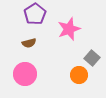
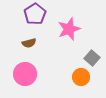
orange circle: moved 2 px right, 2 px down
